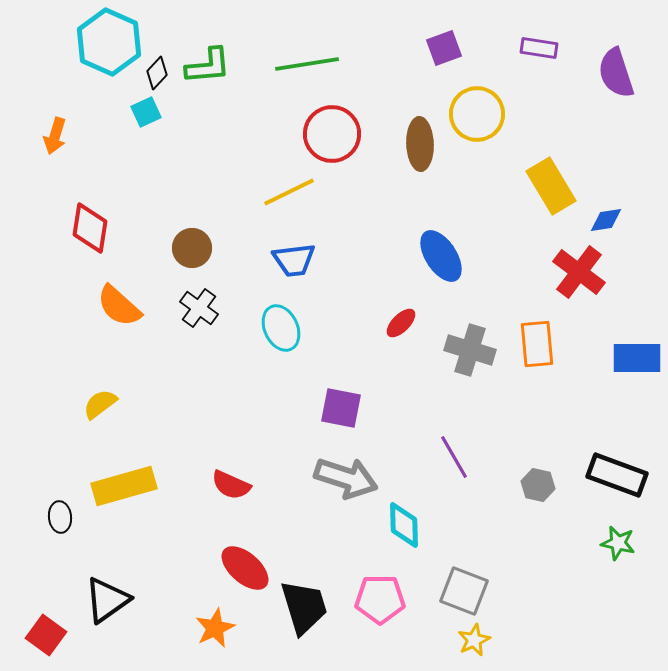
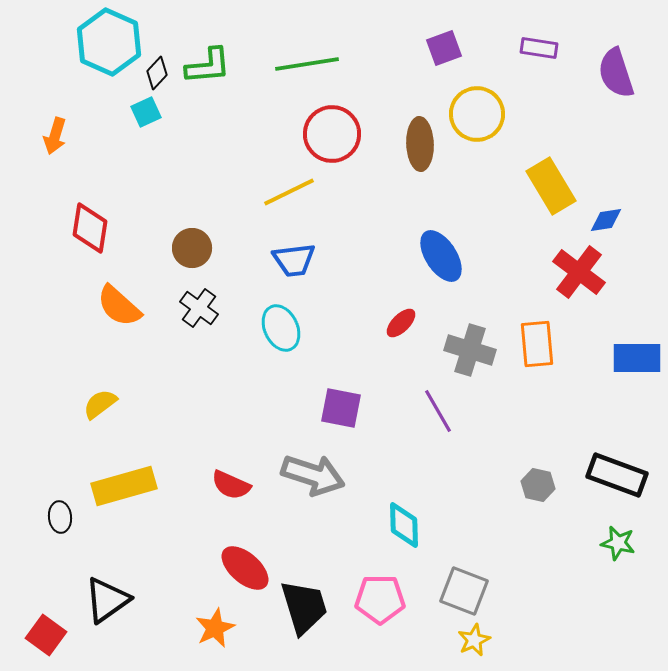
purple line at (454, 457): moved 16 px left, 46 px up
gray arrow at (346, 478): moved 33 px left, 3 px up
